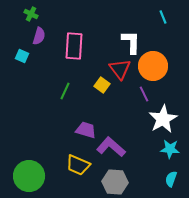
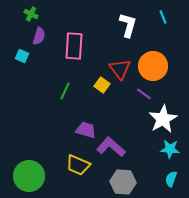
white L-shape: moved 3 px left, 17 px up; rotated 15 degrees clockwise
purple line: rotated 28 degrees counterclockwise
gray hexagon: moved 8 px right
